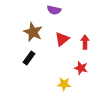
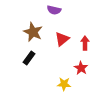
red arrow: moved 1 px down
red star: rotated 16 degrees clockwise
